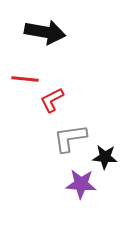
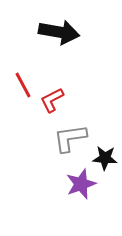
black arrow: moved 14 px right
red line: moved 2 px left, 6 px down; rotated 56 degrees clockwise
black star: moved 1 px down
purple star: rotated 24 degrees counterclockwise
